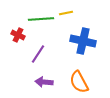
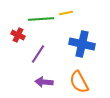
blue cross: moved 1 px left, 3 px down
